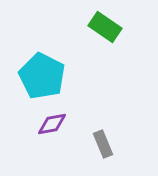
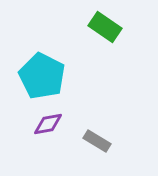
purple diamond: moved 4 px left
gray rectangle: moved 6 px left, 3 px up; rotated 36 degrees counterclockwise
